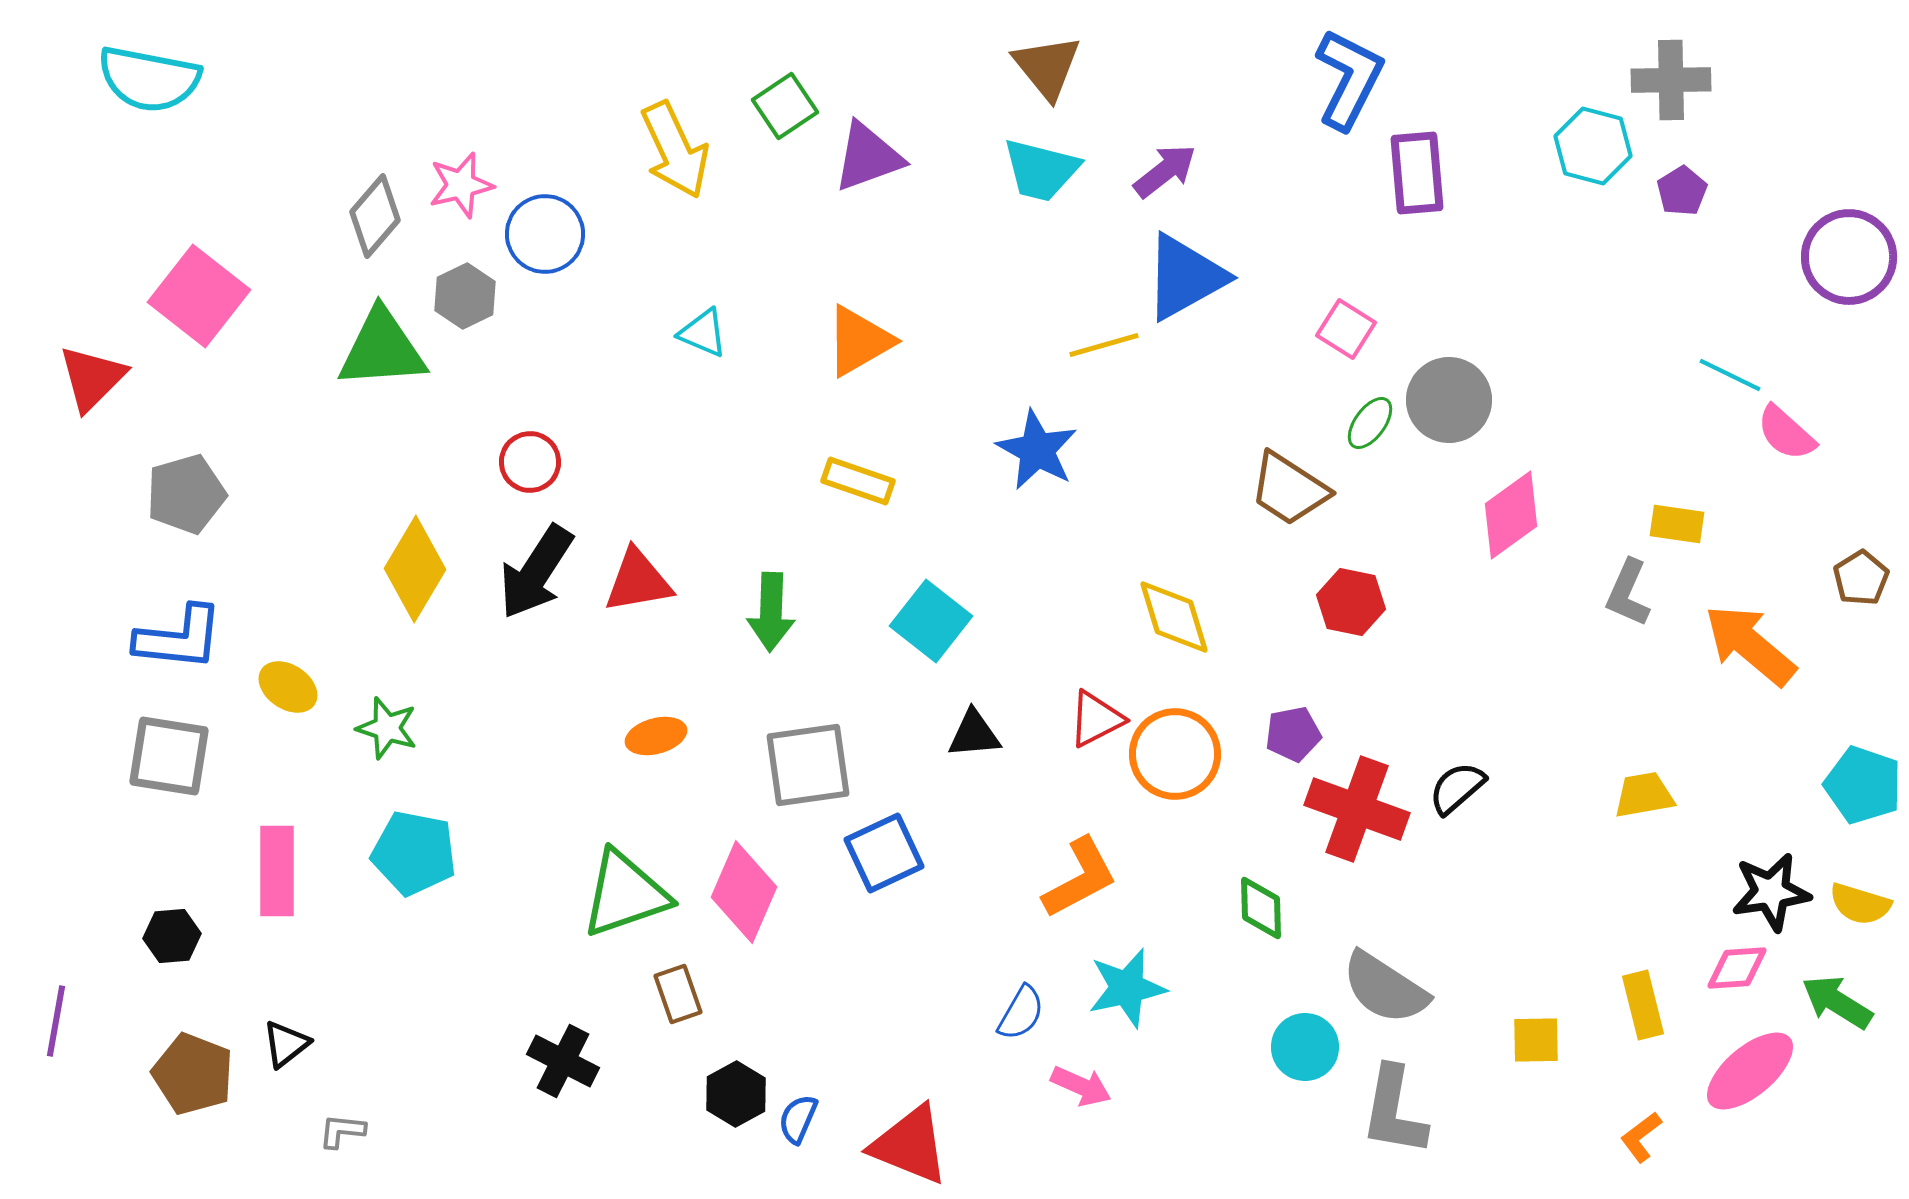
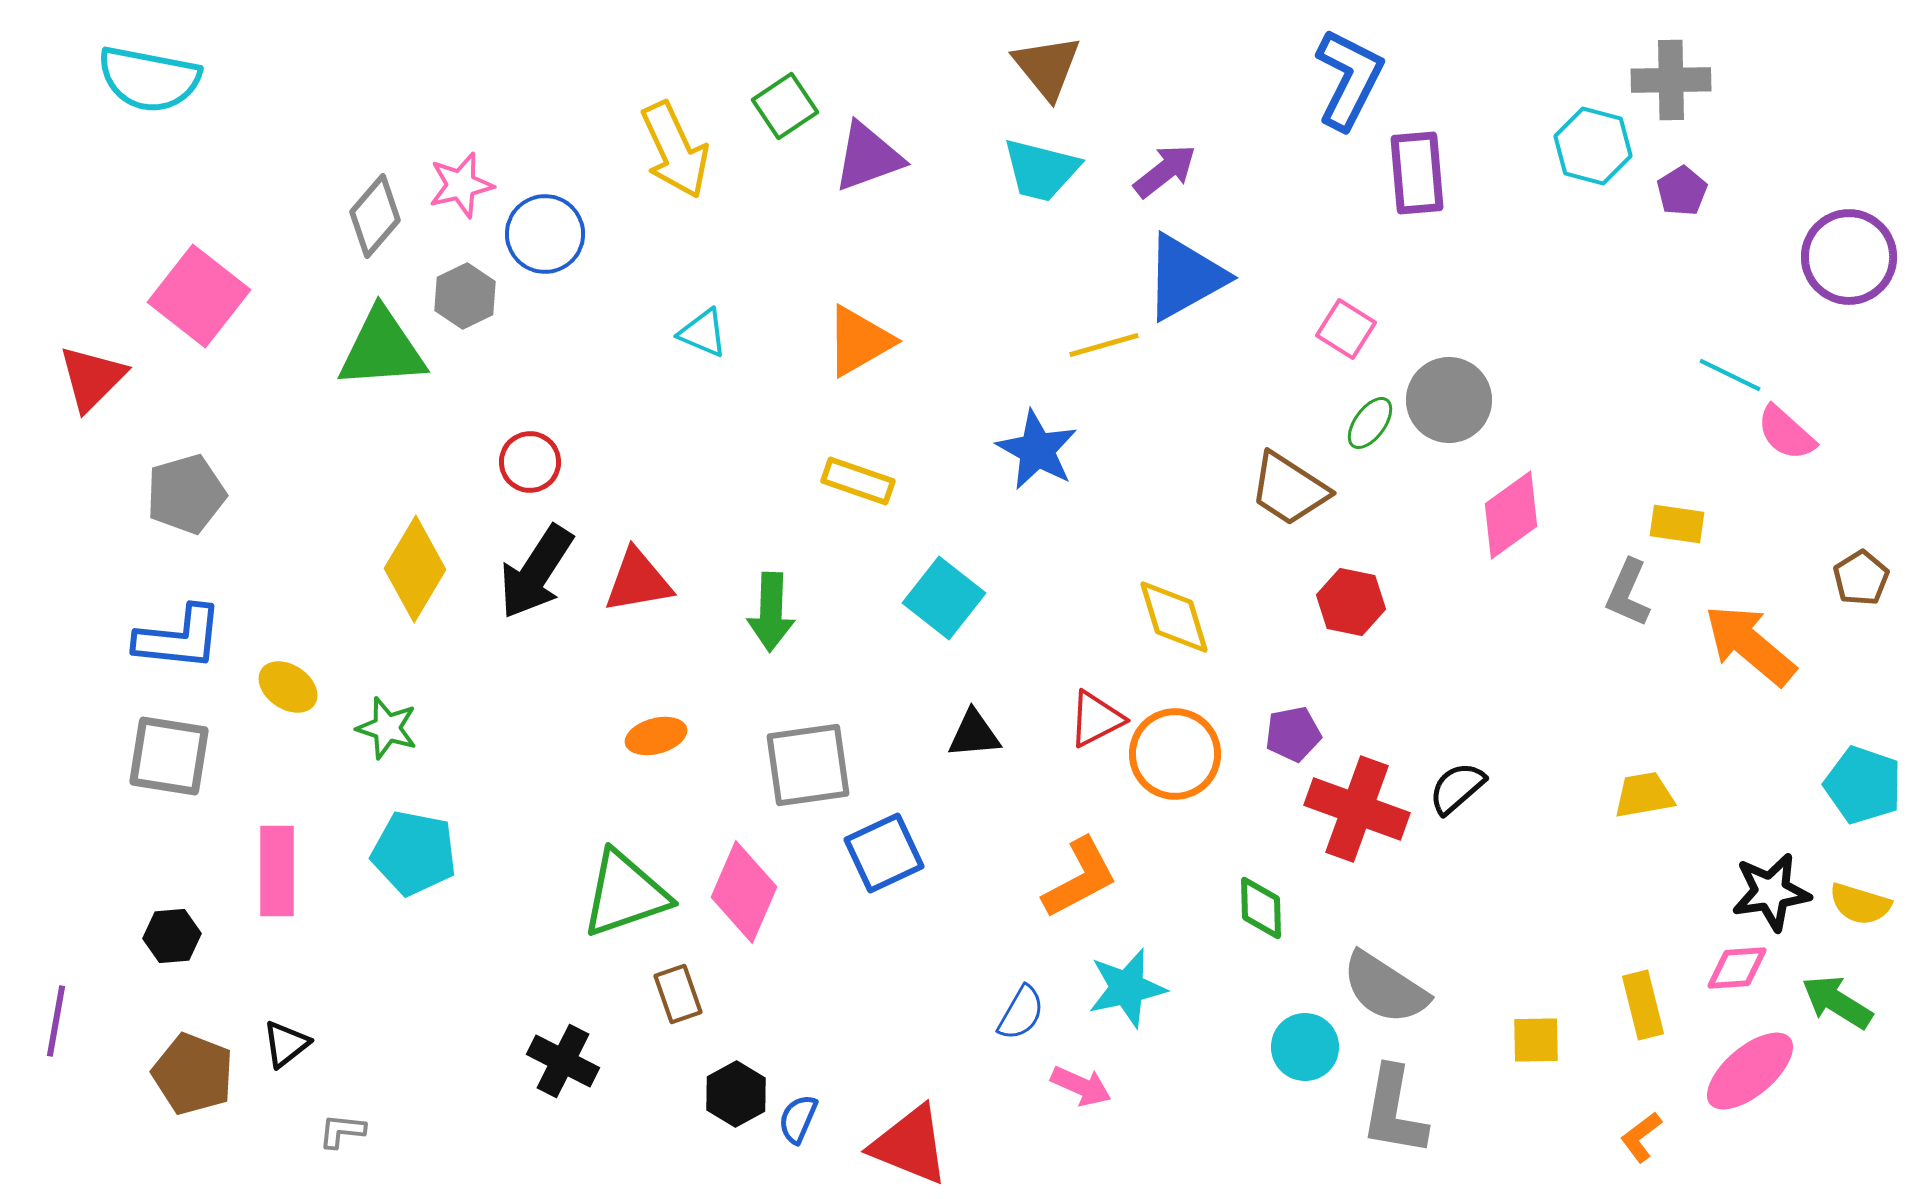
cyan square at (931, 621): moved 13 px right, 23 px up
